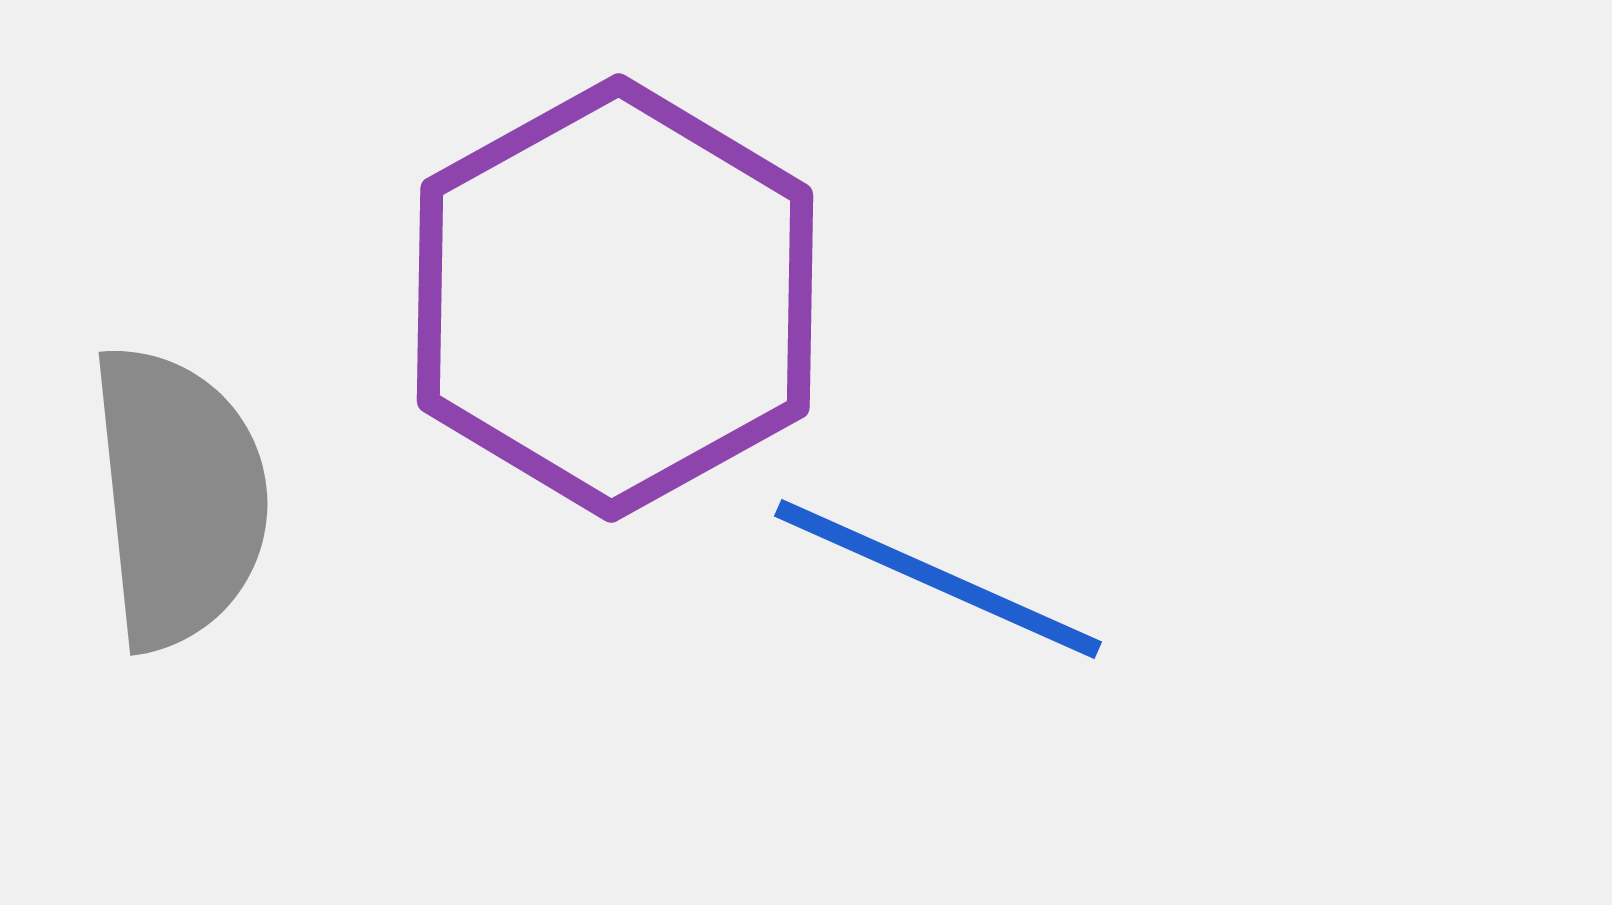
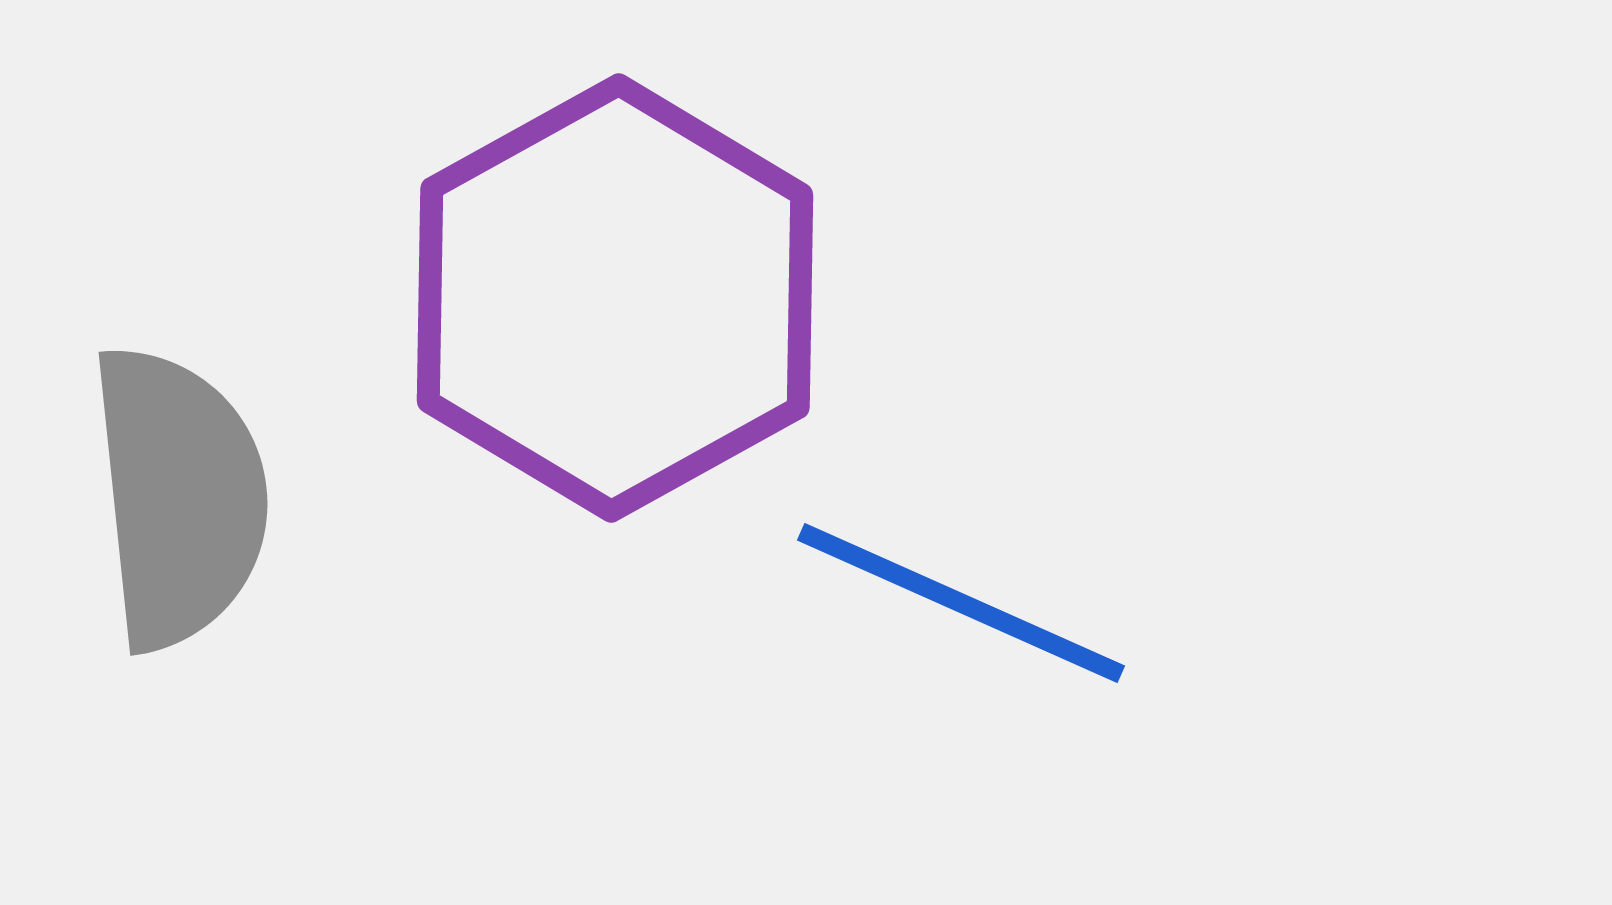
blue line: moved 23 px right, 24 px down
